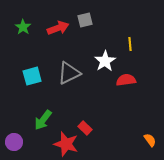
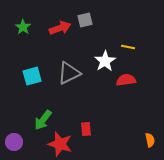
red arrow: moved 2 px right
yellow line: moved 2 px left, 3 px down; rotated 72 degrees counterclockwise
red rectangle: moved 1 px right, 1 px down; rotated 40 degrees clockwise
orange semicircle: rotated 24 degrees clockwise
red star: moved 6 px left
